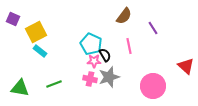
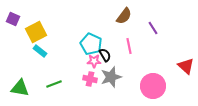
gray star: moved 2 px right
